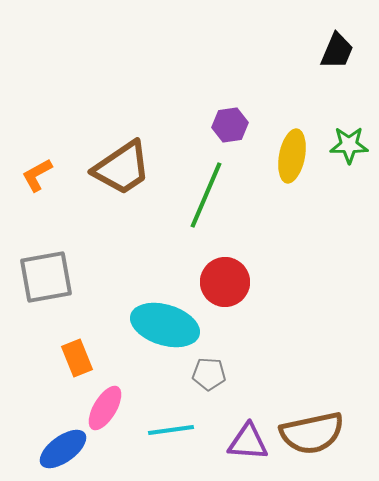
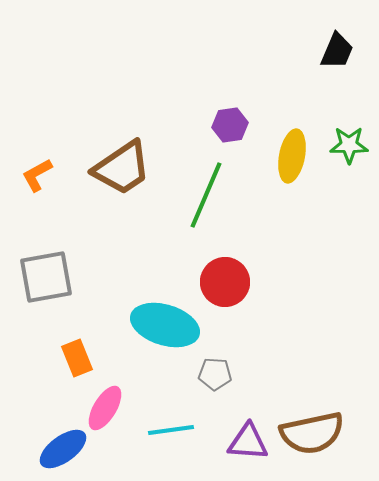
gray pentagon: moved 6 px right
